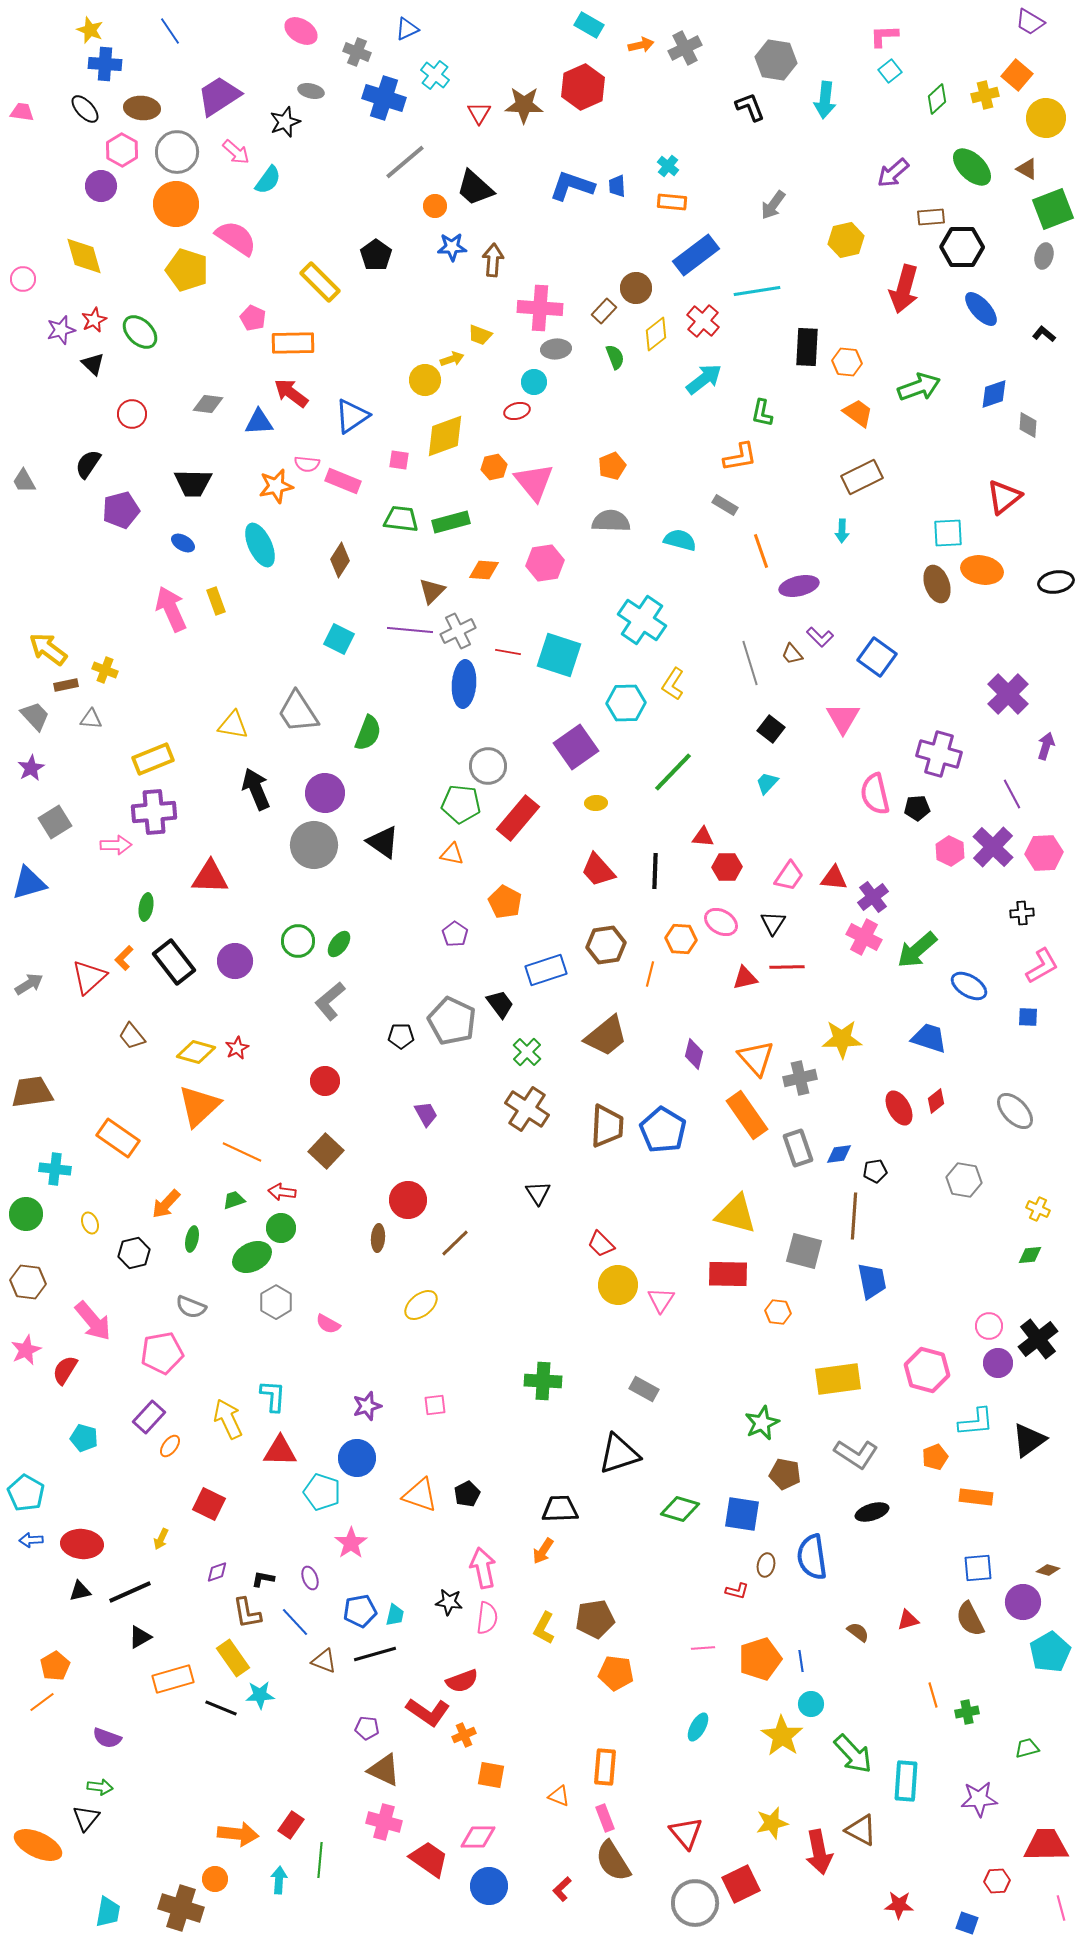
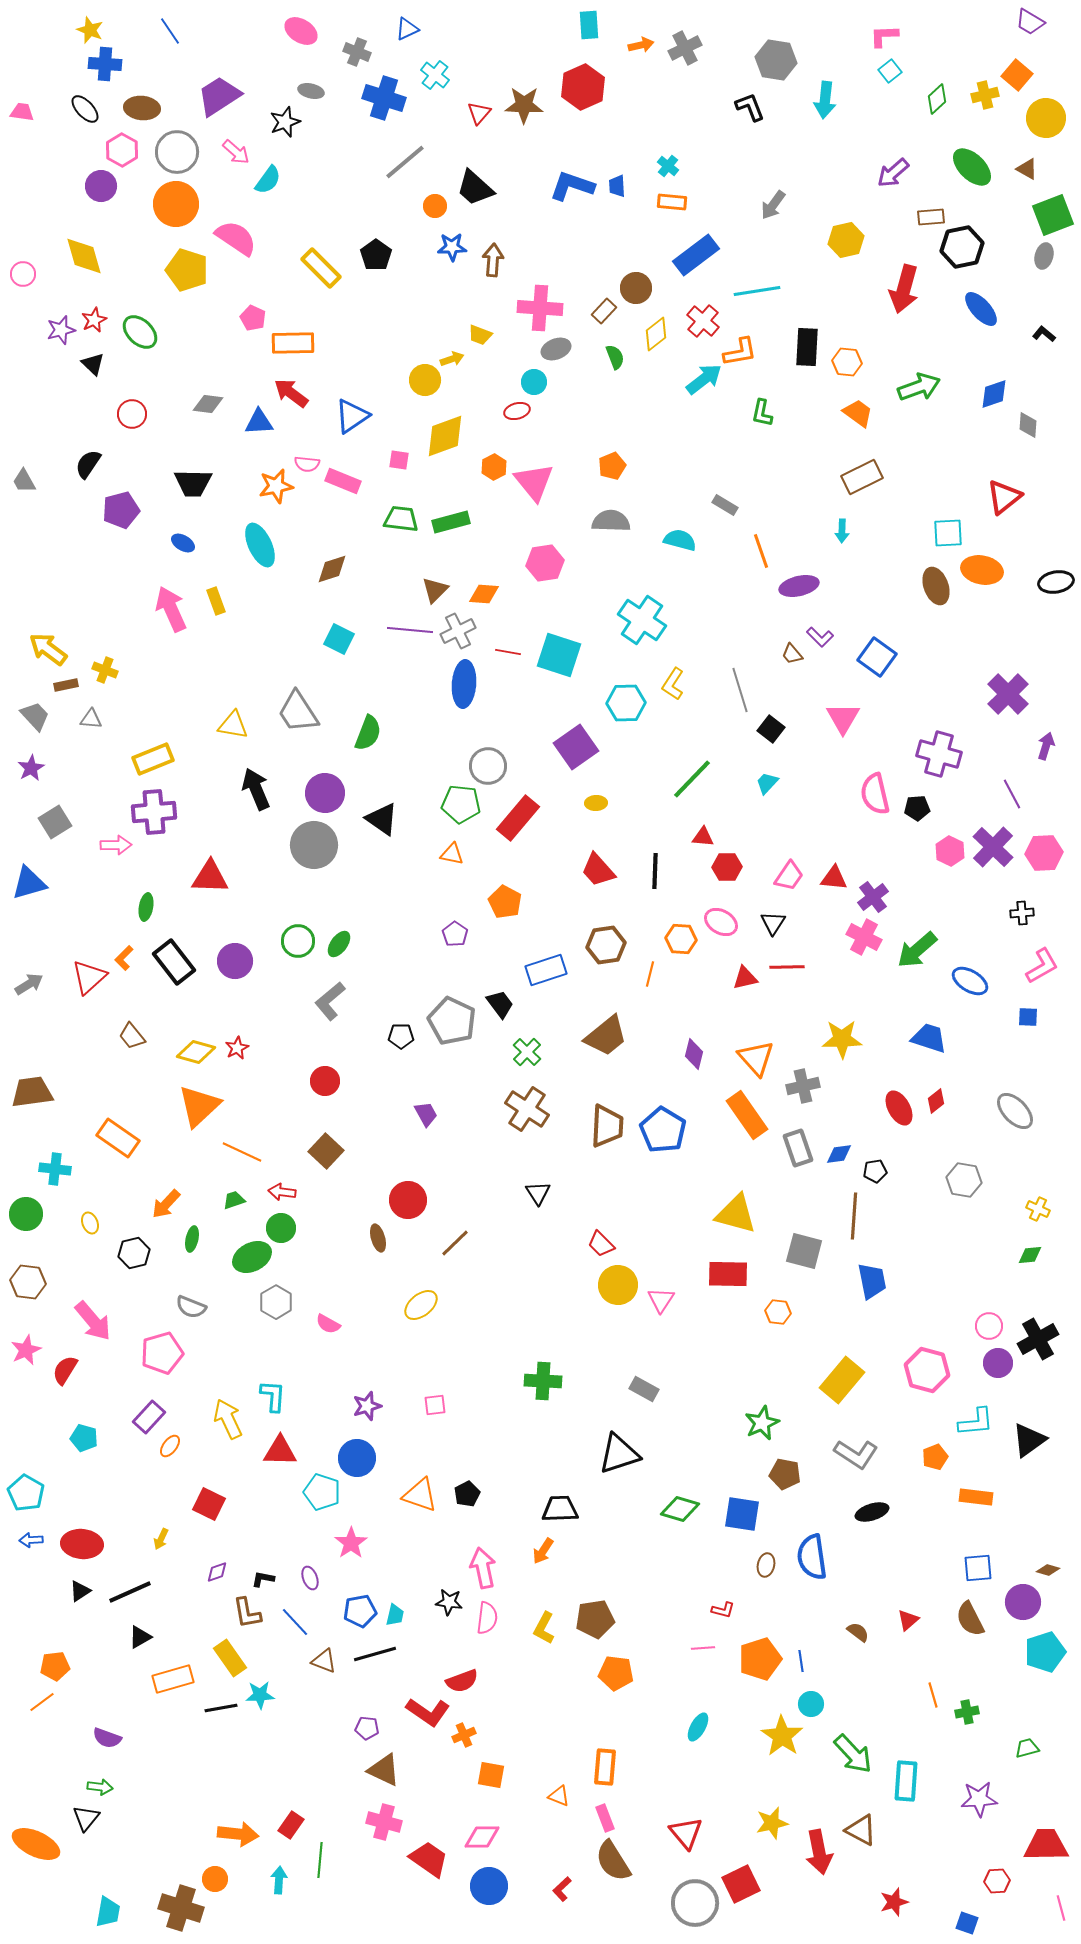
cyan rectangle at (589, 25): rotated 56 degrees clockwise
red triangle at (479, 113): rotated 10 degrees clockwise
green square at (1053, 209): moved 6 px down
black hexagon at (962, 247): rotated 12 degrees counterclockwise
pink circle at (23, 279): moved 5 px up
yellow rectangle at (320, 282): moved 1 px right, 14 px up
gray ellipse at (556, 349): rotated 16 degrees counterclockwise
orange L-shape at (740, 457): moved 105 px up
orange hexagon at (494, 467): rotated 15 degrees counterclockwise
brown diamond at (340, 560): moved 8 px left, 9 px down; rotated 40 degrees clockwise
orange diamond at (484, 570): moved 24 px down
brown ellipse at (937, 584): moved 1 px left, 2 px down
brown triangle at (432, 591): moved 3 px right, 1 px up
gray line at (750, 663): moved 10 px left, 27 px down
green line at (673, 772): moved 19 px right, 7 px down
black triangle at (383, 842): moved 1 px left, 23 px up
blue ellipse at (969, 986): moved 1 px right, 5 px up
gray cross at (800, 1078): moved 3 px right, 8 px down
brown ellipse at (378, 1238): rotated 20 degrees counterclockwise
black cross at (1038, 1339): rotated 9 degrees clockwise
pink pentagon at (162, 1353): rotated 6 degrees counterclockwise
yellow rectangle at (838, 1379): moved 4 px right, 1 px down; rotated 42 degrees counterclockwise
black triangle at (80, 1591): rotated 20 degrees counterclockwise
red L-shape at (737, 1591): moved 14 px left, 19 px down
red triangle at (908, 1620): rotated 25 degrees counterclockwise
cyan pentagon at (1050, 1652): moved 5 px left; rotated 12 degrees clockwise
yellow rectangle at (233, 1658): moved 3 px left
orange pentagon at (55, 1666): rotated 24 degrees clockwise
black line at (221, 1708): rotated 32 degrees counterclockwise
pink diamond at (478, 1837): moved 4 px right
orange ellipse at (38, 1845): moved 2 px left, 1 px up
red star at (899, 1905): moved 5 px left, 3 px up; rotated 20 degrees counterclockwise
